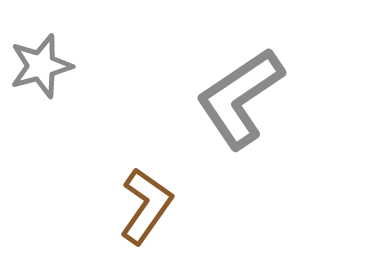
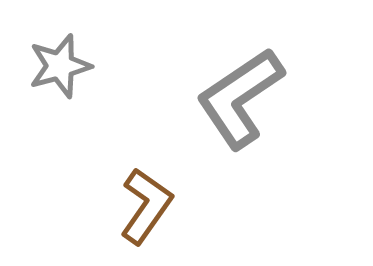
gray star: moved 19 px right
